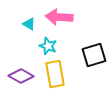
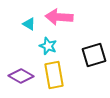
yellow rectangle: moved 1 px left, 1 px down
